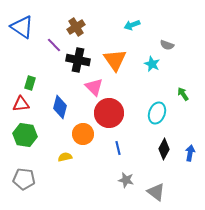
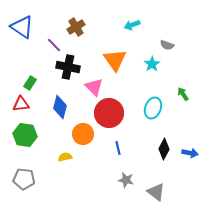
black cross: moved 10 px left, 7 px down
cyan star: rotated 14 degrees clockwise
green rectangle: rotated 16 degrees clockwise
cyan ellipse: moved 4 px left, 5 px up
blue arrow: rotated 91 degrees clockwise
